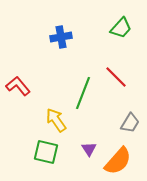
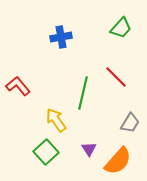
green line: rotated 8 degrees counterclockwise
green square: rotated 35 degrees clockwise
